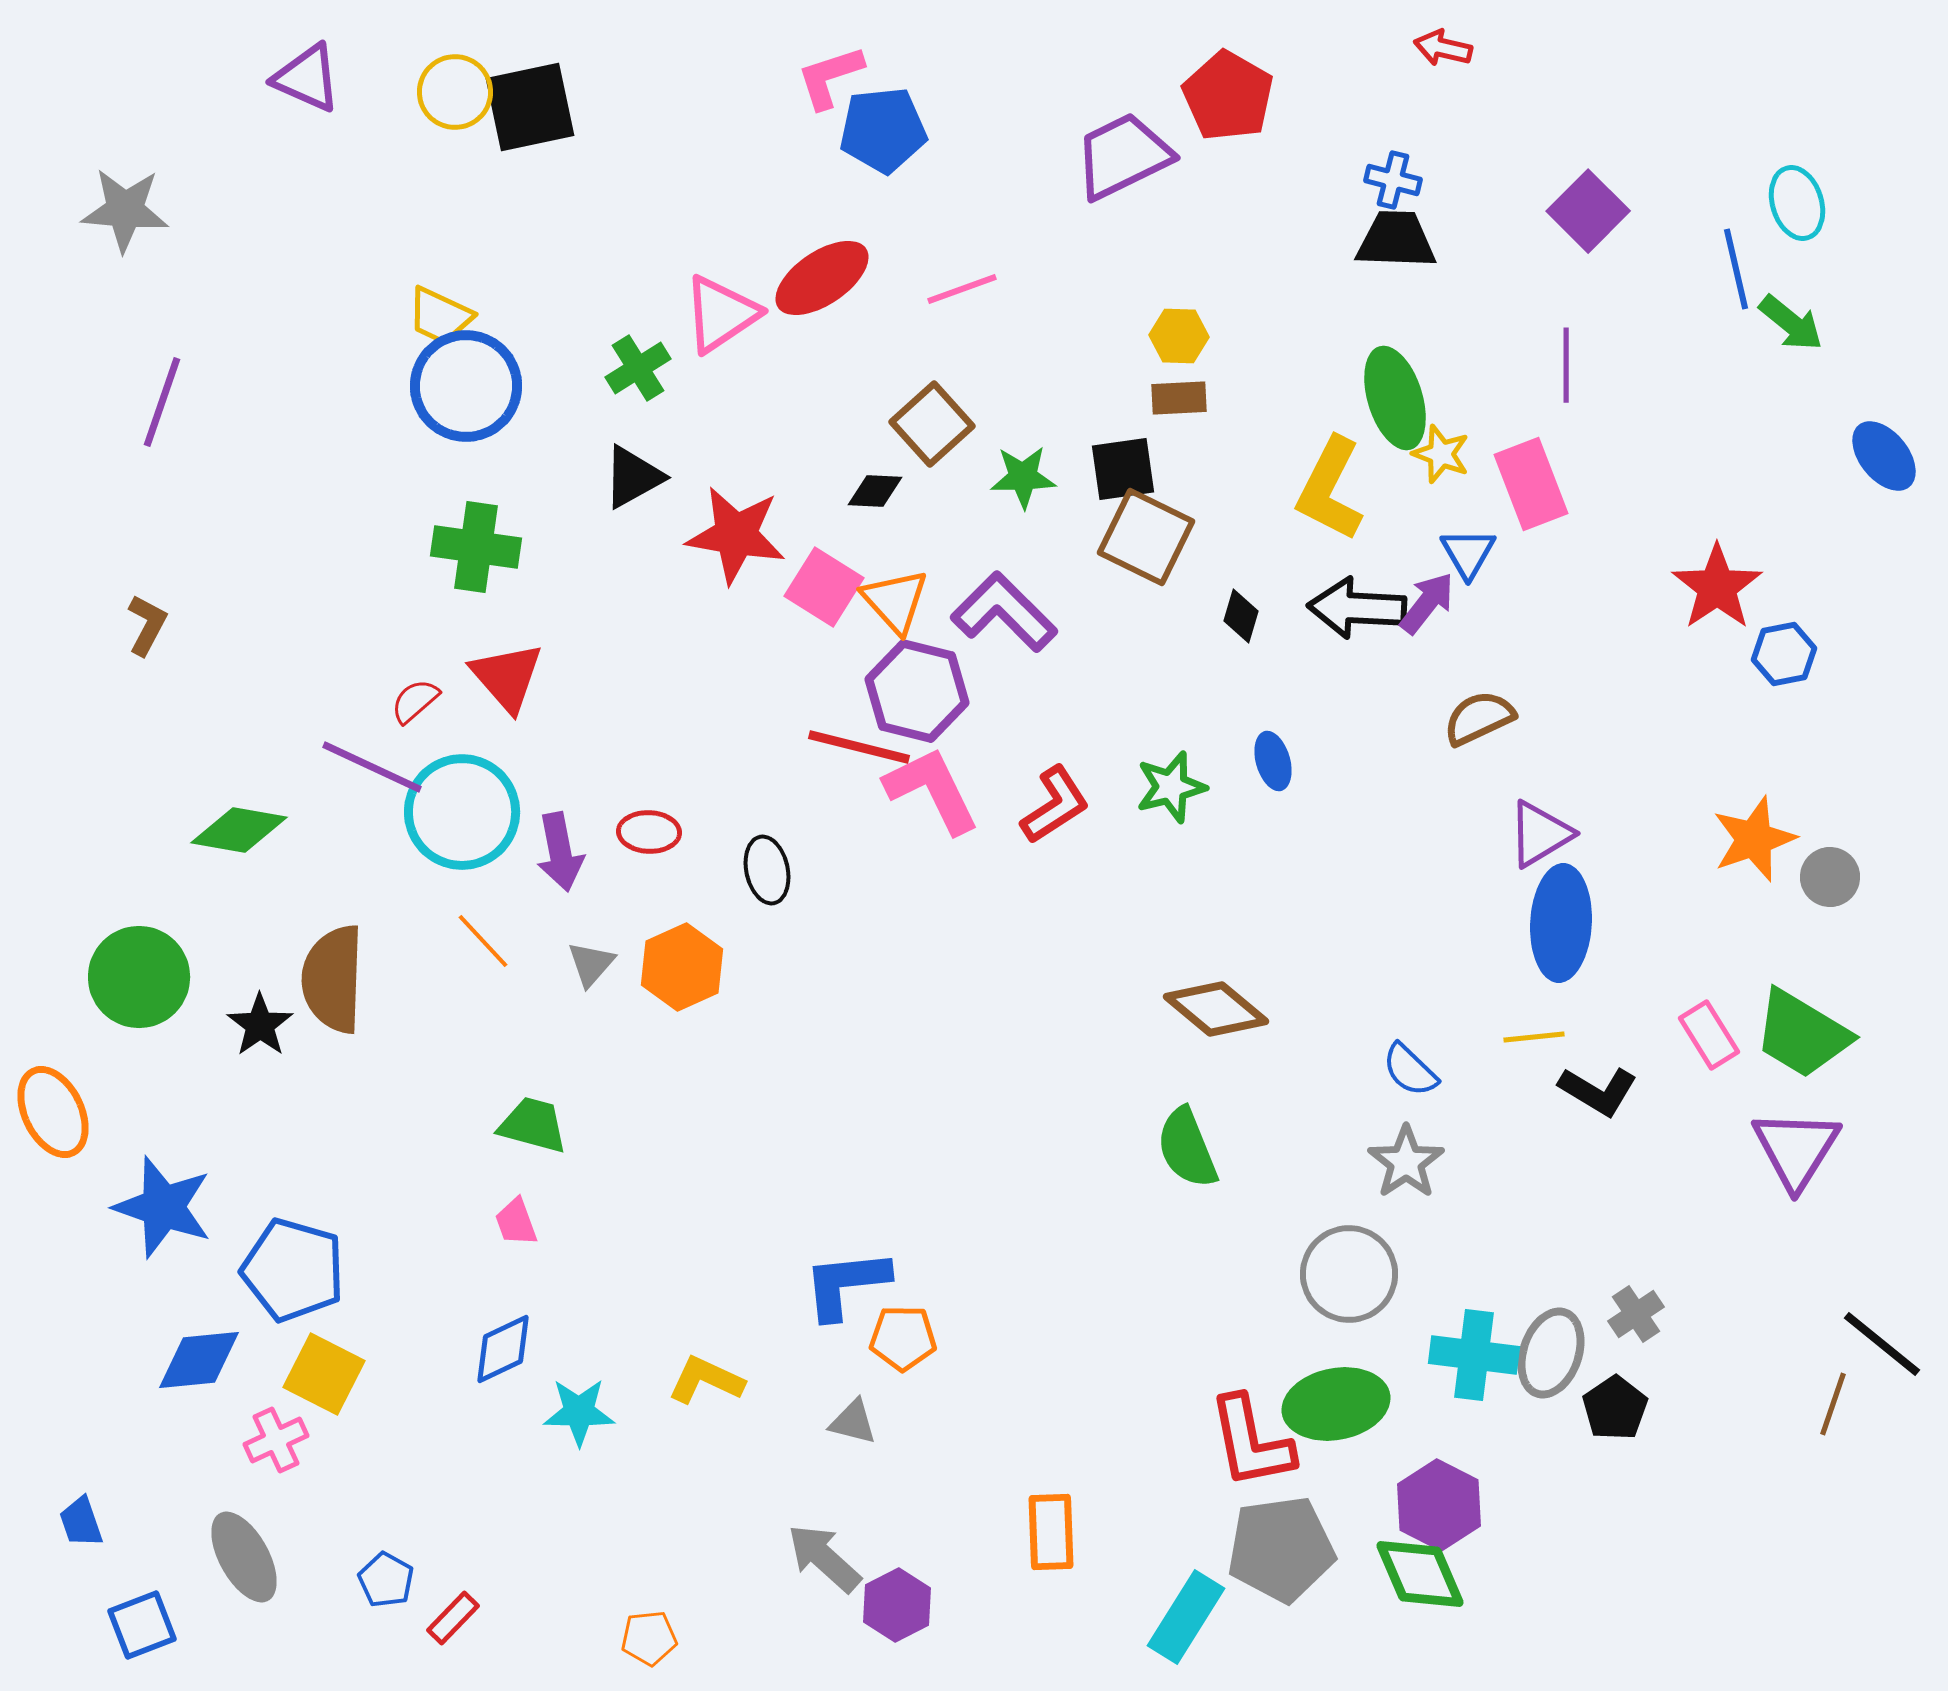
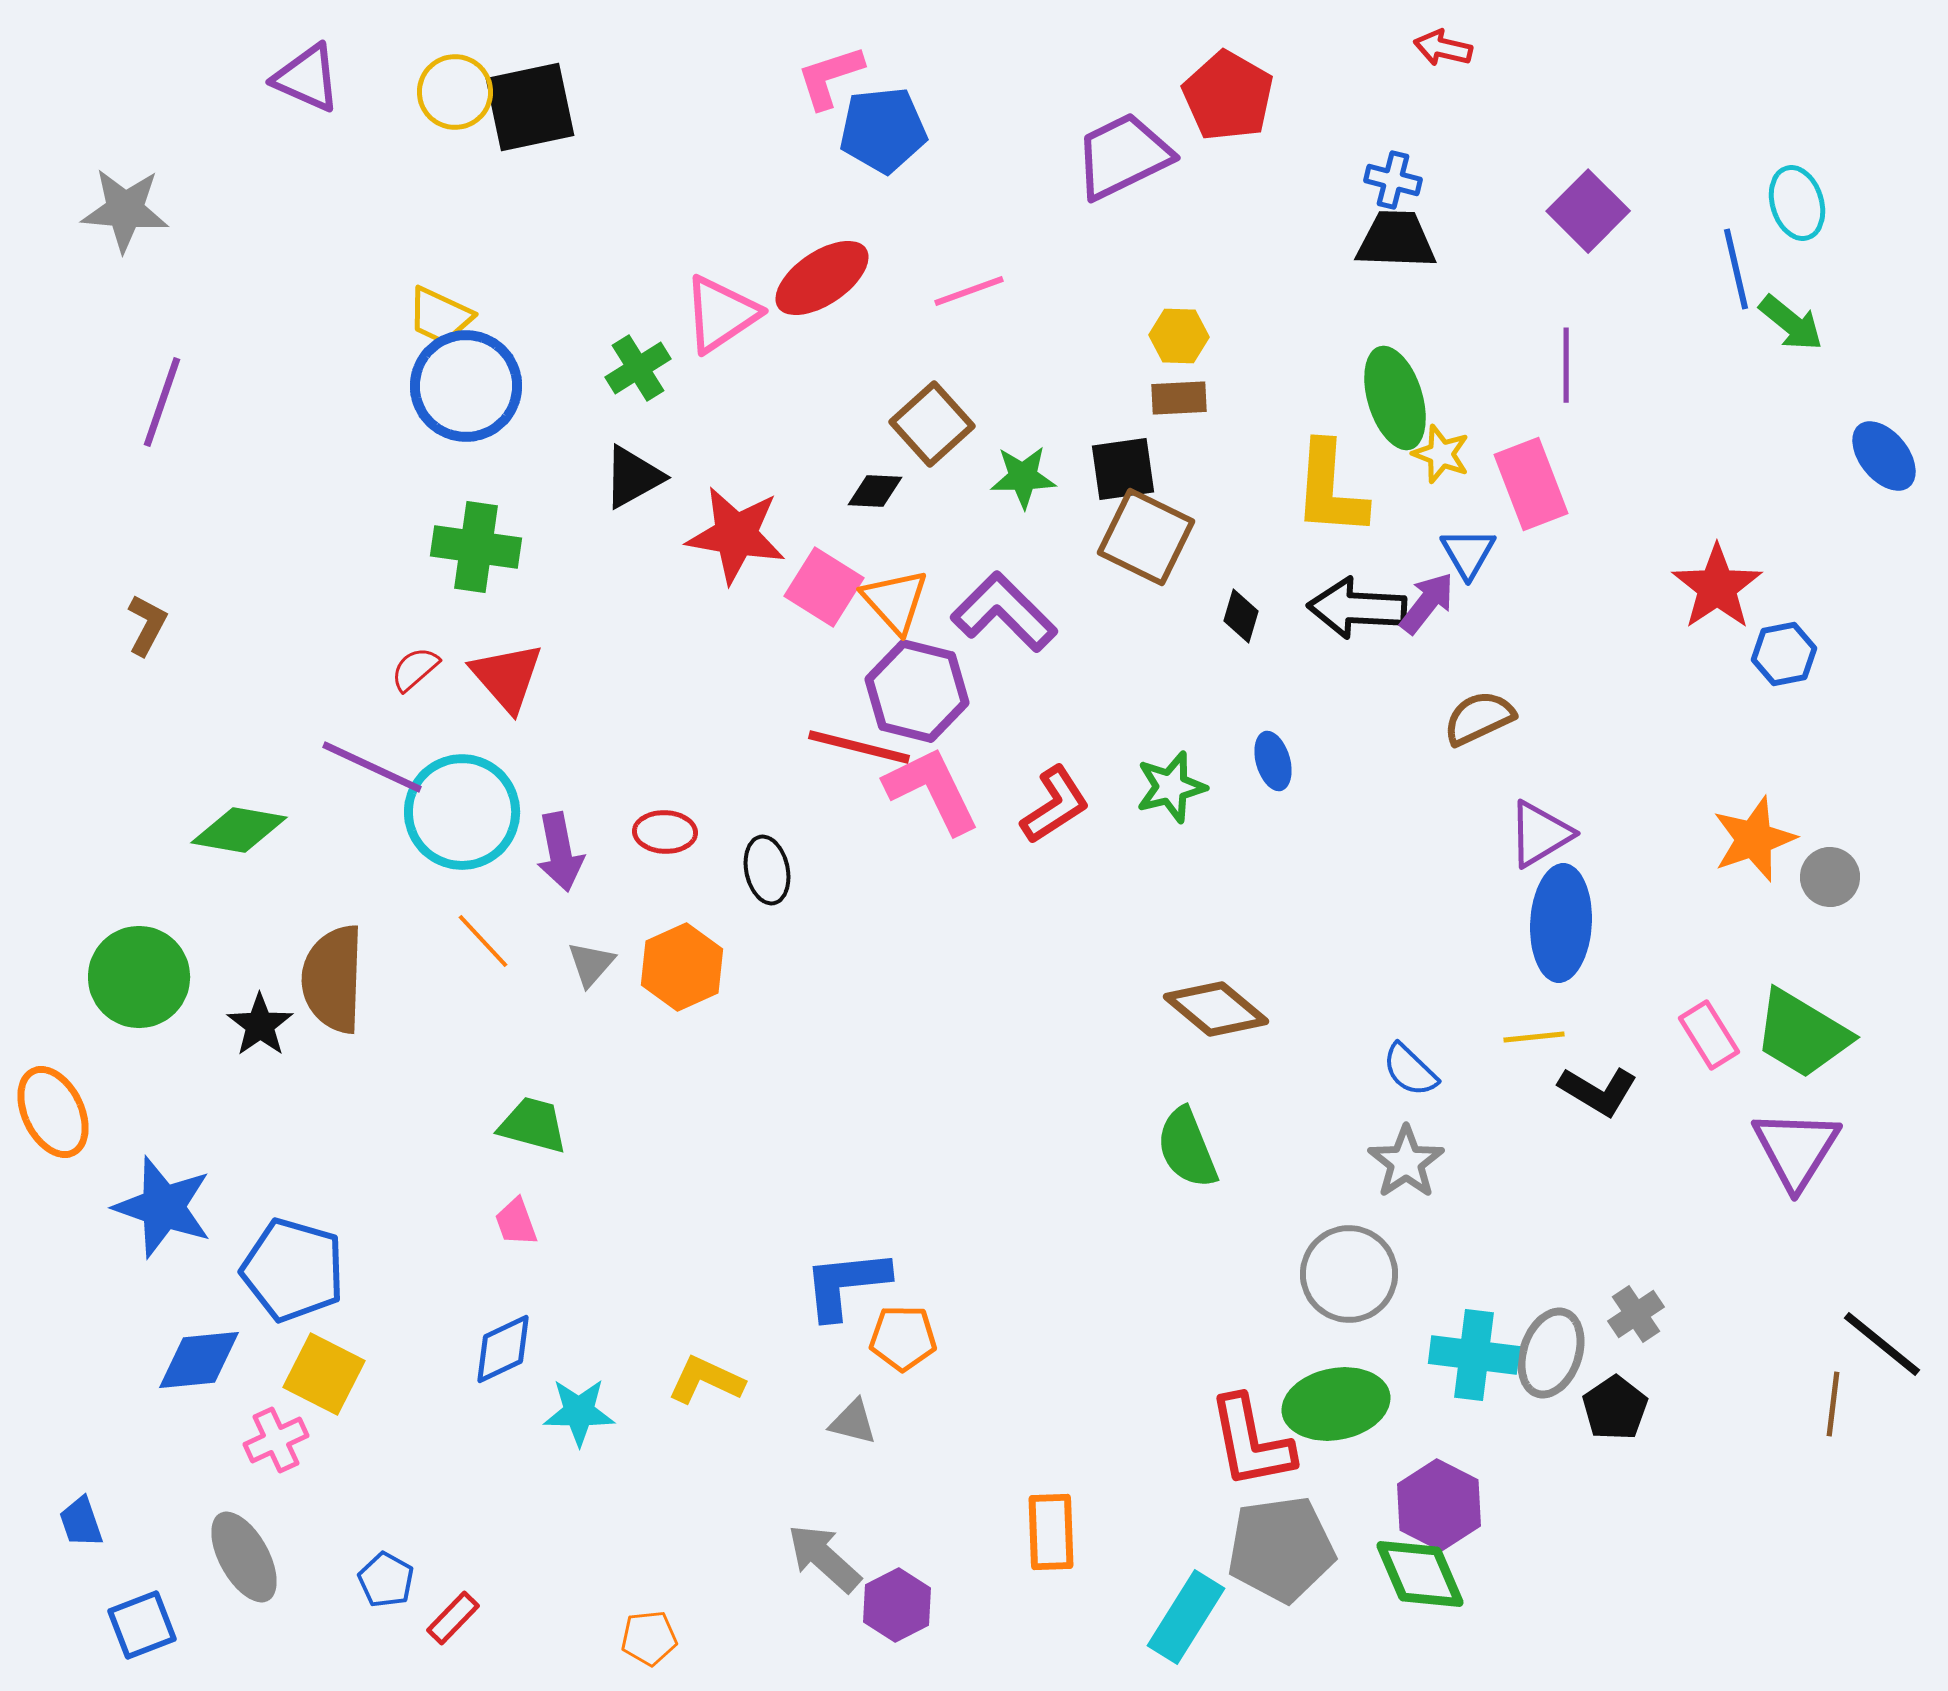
pink line at (962, 289): moved 7 px right, 2 px down
yellow L-shape at (1330, 489): rotated 23 degrees counterclockwise
red semicircle at (415, 701): moved 32 px up
red ellipse at (649, 832): moved 16 px right
brown line at (1833, 1404): rotated 12 degrees counterclockwise
